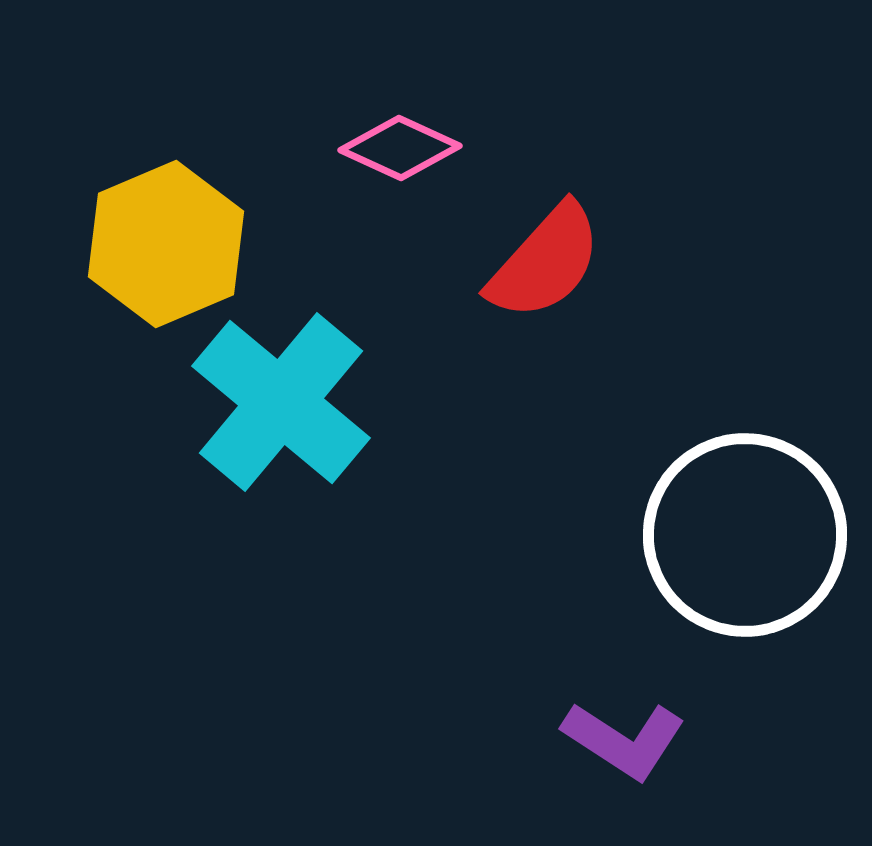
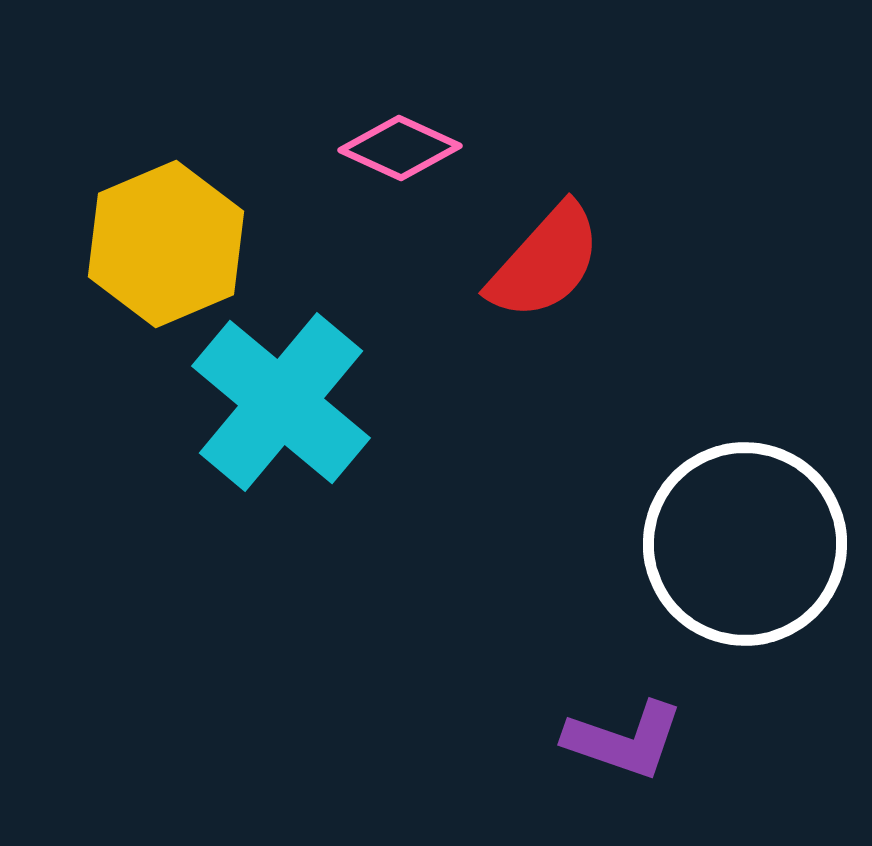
white circle: moved 9 px down
purple L-shape: rotated 14 degrees counterclockwise
